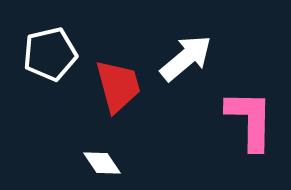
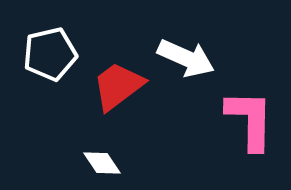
white arrow: rotated 64 degrees clockwise
red trapezoid: rotated 112 degrees counterclockwise
